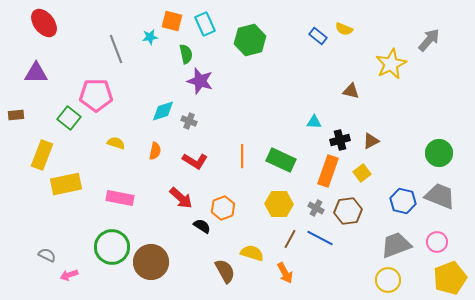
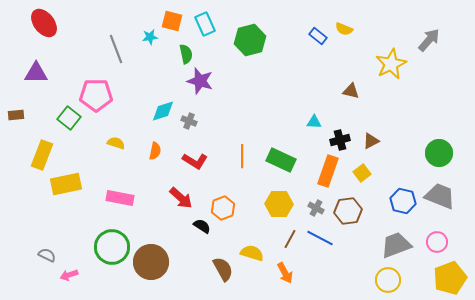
brown semicircle at (225, 271): moved 2 px left, 2 px up
